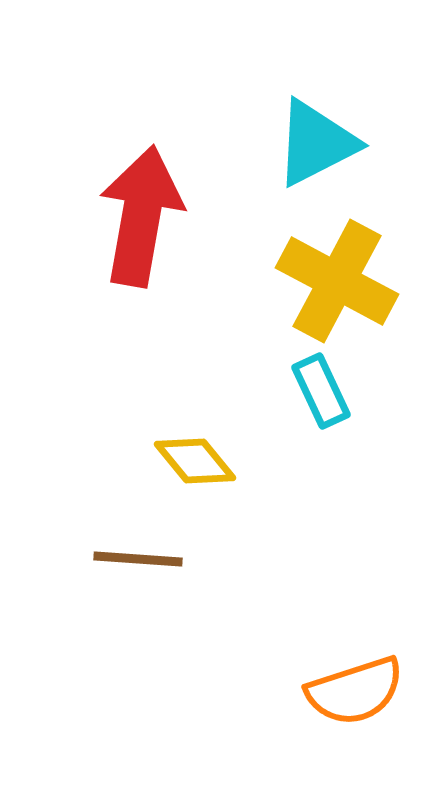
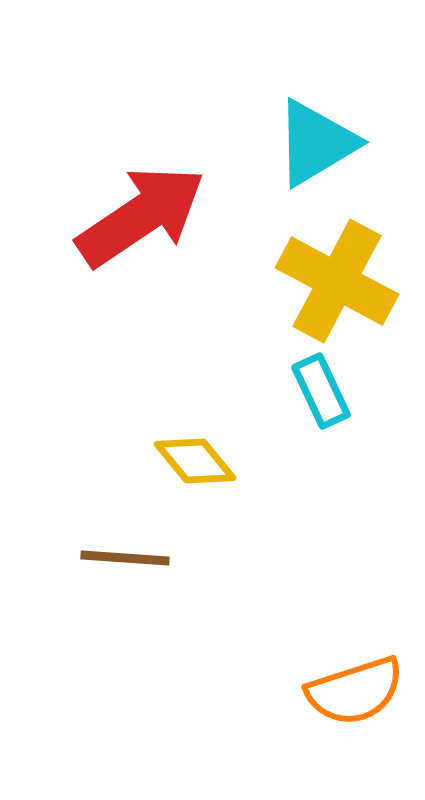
cyan triangle: rotated 4 degrees counterclockwise
red arrow: rotated 46 degrees clockwise
brown line: moved 13 px left, 1 px up
